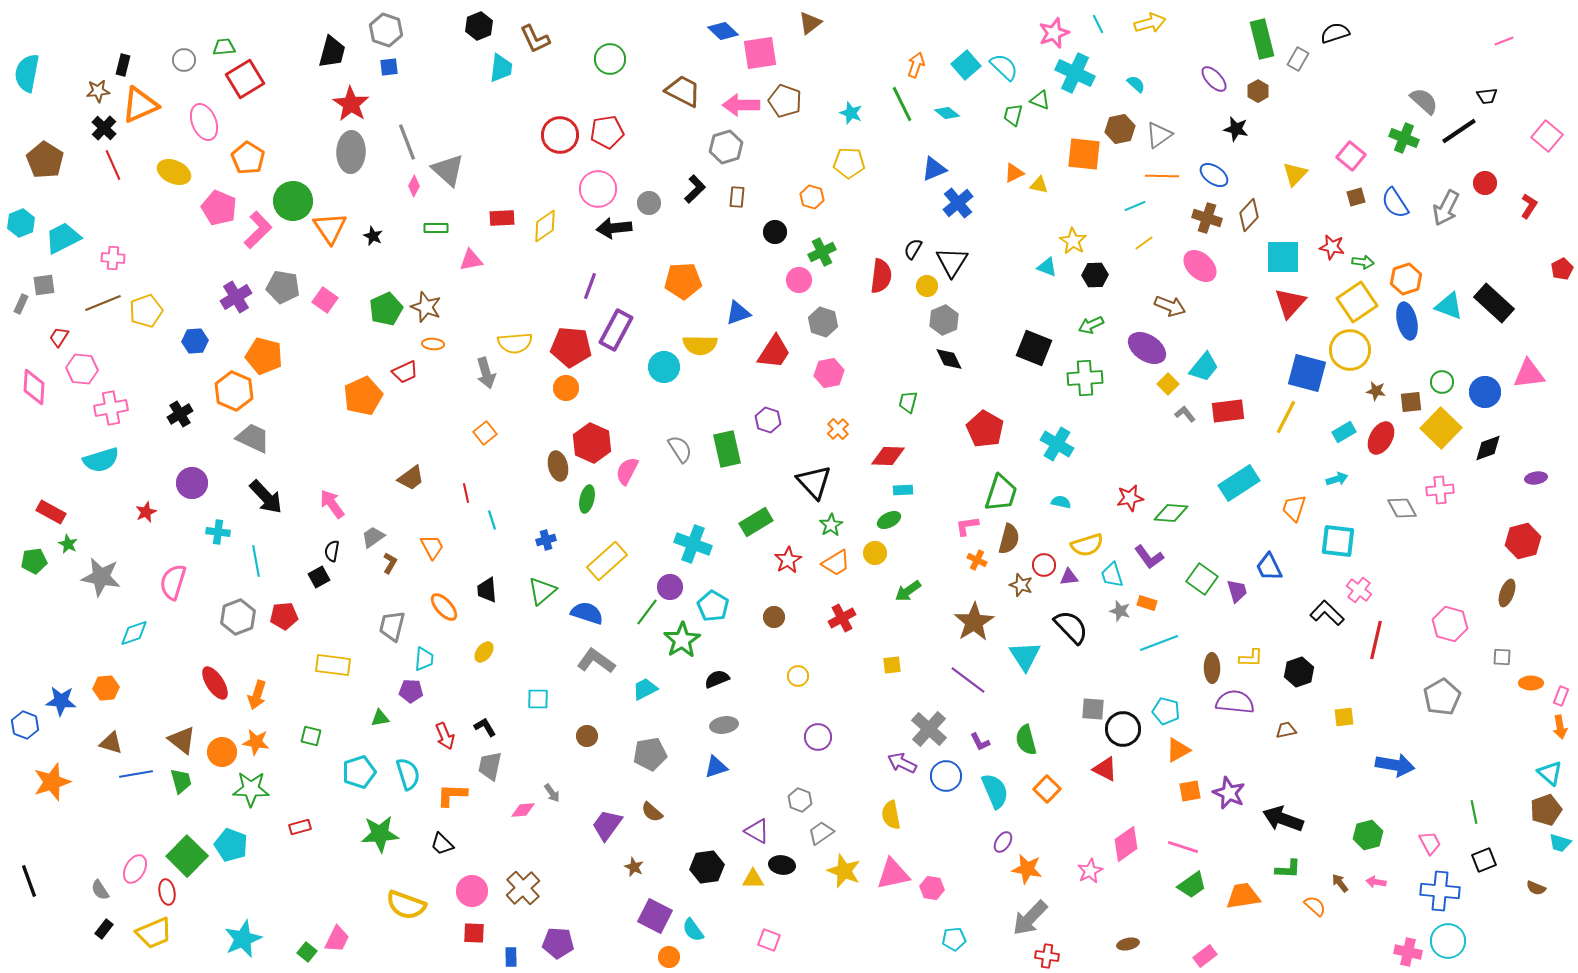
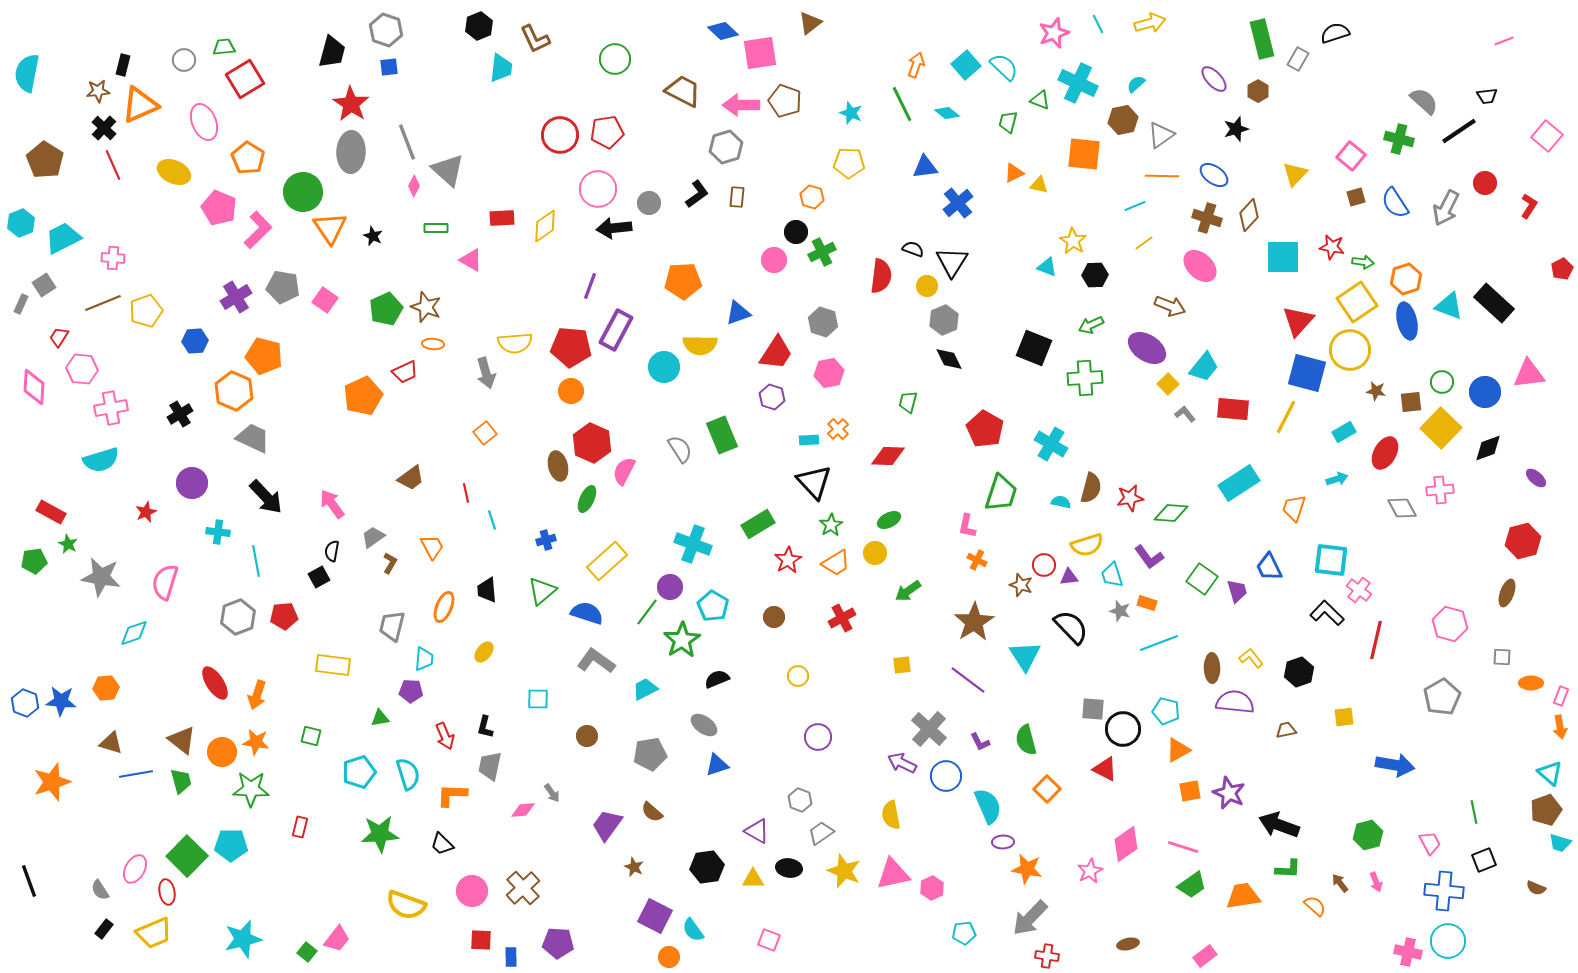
green circle at (610, 59): moved 5 px right
cyan cross at (1075, 73): moved 3 px right, 10 px down
cyan semicircle at (1136, 84): rotated 84 degrees counterclockwise
green trapezoid at (1013, 115): moved 5 px left, 7 px down
brown hexagon at (1120, 129): moved 3 px right, 9 px up
black star at (1236, 129): rotated 30 degrees counterclockwise
gray triangle at (1159, 135): moved 2 px right
green cross at (1404, 138): moved 5 px left, 1 px down; rotated 8 degrees counterclockwise
blue triangle at (934, 169): moved 9 px left, 2 px up; rotated 16 degrees clockwise
black L-shape at (695, 189): moved 2 px right, 5 px down; rotated 8 degrees clockwise
green circle at (293, 201): moved 10 px right, 9 px up
black circle at (775, 232): moved 21 px right
black semicircle at (913, 249): rotated 80 degrees clockwise
pink triangle at (471, 260): rotated 40 degrees clockwise
pink circle at (799, 280): moved 25 px left, 20 px up
gray square at (44, 285): rotated 25 degrees counterclockwise
red triangle at (1290, 303): moved 8 px right, 18 px down
red trapezoid at (774, 352): moved 2 px right, 1 px down
orange circle at (566, 388): moved 5 px right, 3 px down
red rectangle at (1228, 411): moved 5 px right, 2 px up; rotated 12 degrees clockwise
purple hexagon at (768, 420): moved 4 px right, 23 px up
red ellipse at (1381, 438): moved 4 px right, 15 px down
cyan cross at (1057, 444): moved 6 px left
green rectangle at (727, 449): moved 5 px left, 14 px up; rotated 9 degrees counterclockwise
pink semicircle at (627, 471): moved 3 px left
purple ellipse at (1536, 478): rotated 50 degrees clockwise
cyan rectangle at (903, 490): moved 94 px left, 50 px up
green ellipse at (587, 499): rotated 12 degrees clockwise
green rectangle at (756, 522): moved 2 px right, 2 px down
pink L-shape at (967, 526): rotated 70 degrees counterclockwise
brown semicircle at (1009, 539): moved 82 px right, 51 px up
cyan square at (1338, 541): moved 7 px left, 19 px down
pink semicircle at (173, 582): moved 8 px left
orange ellipse at (444, 607): rotated 64 degrees clockwise
yellow L-shape at (1251, 658): rotated 130 degrees counterclockwise
yellow square at (892, 665): moved 10 px right
blue hexagon at (25, 725): moved 22 px up
gray ellipse at (724, 725): moved 20 px left; rotated 44 degrees clockwise
black L-shape at (485, 727): rotated 135 degrees counterclockwise
blue triangle at (716, 767): moved 1 px right, 2 px up
cyan semicircle at (995, 791): moved 7 px left, 15 px down
black arrow at (1283, 819): moved 4 px left, 6 px down
red rectangle at (300, 827): rotated 60 degrees counterclockwise
purple ellipse at (1003, 842): rotated 55 degrees clockwise
cyan pentagon at (231, 845): rotated 20 degrees counterclockwise
black ellipse at (782, 865): moved 7 px right, 3 px down
pink arrow at (1376, 882): rotated 120 degrees counterclockwise
pink hexagon at (932, 888): rotated 25 degrees clockwise
blue cross at (1440, 891): moved 4 px right
red square at (474, 933): moved 7 px right, 7 px down
cyan star at (243, 939): rotated 9 degrees clockwise
pink trapezoid at (337, 939): rotated 12 degrees clockwise
cyan pentagon at (954, 939): moved 10 px right, 6 px up
